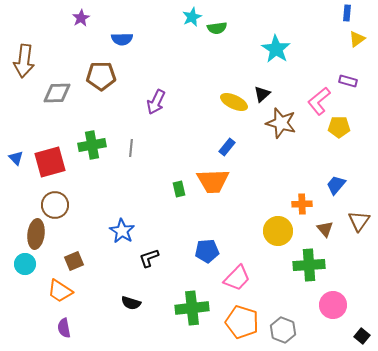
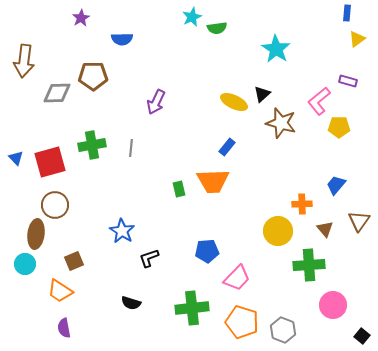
brown pentagon at (101, 76): moved 8 px left
